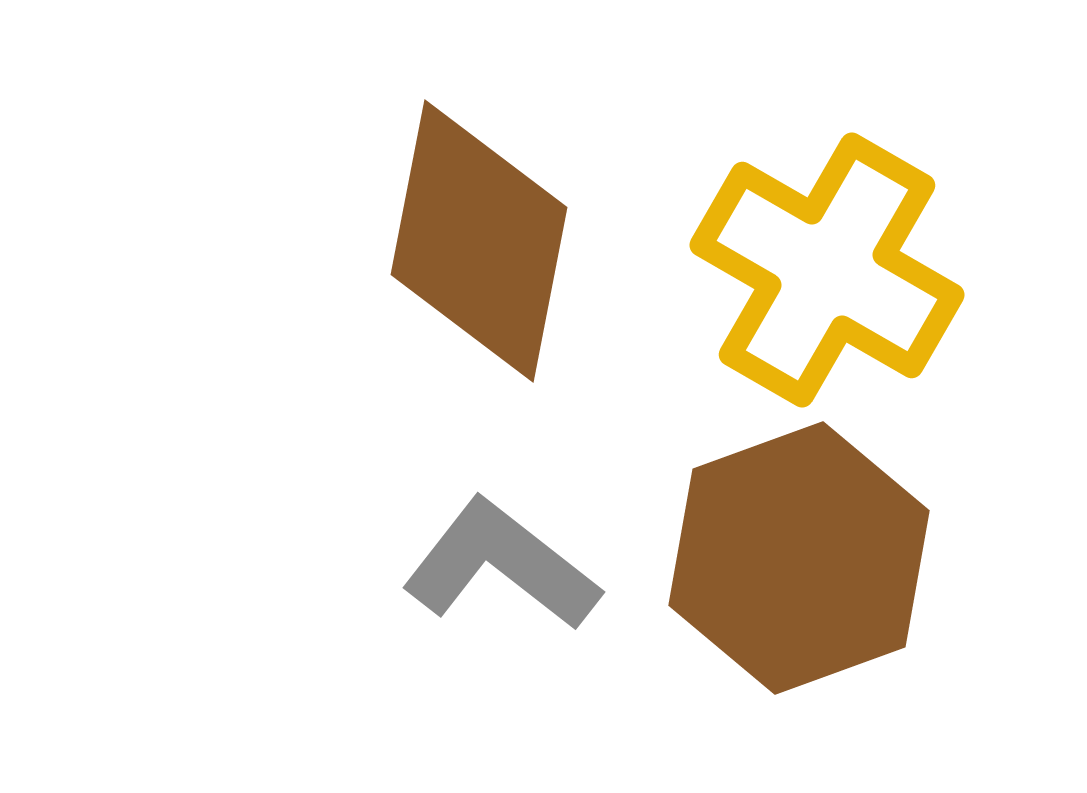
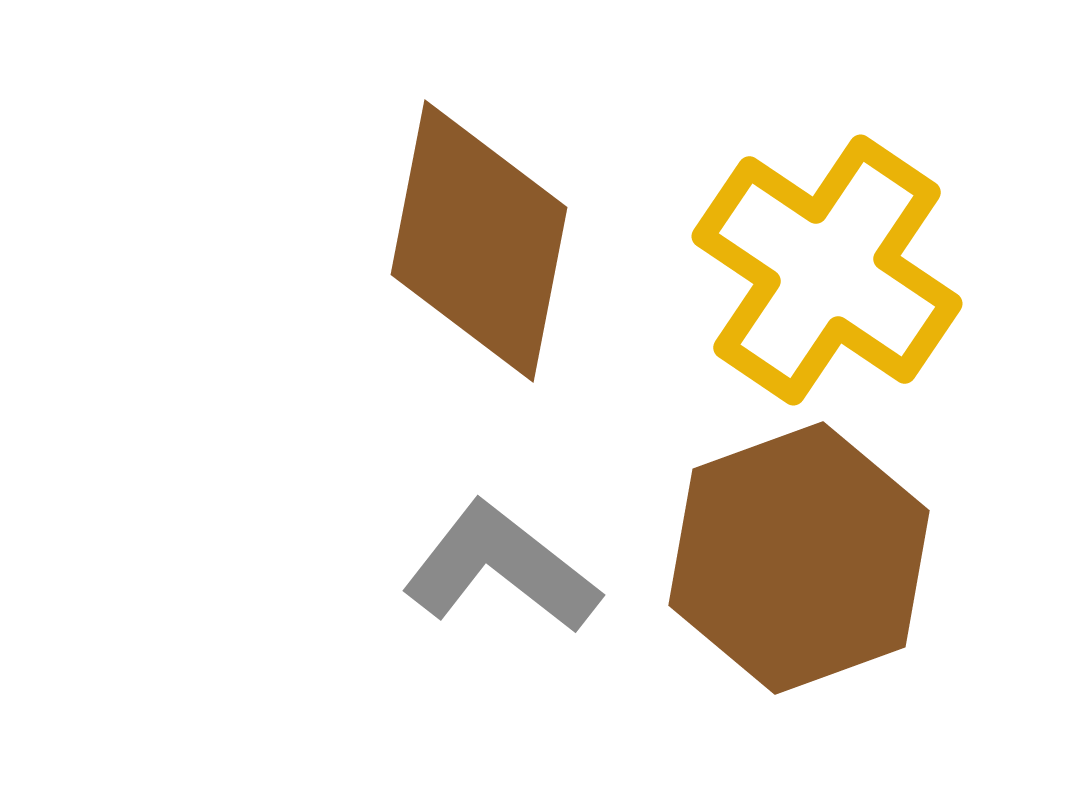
yellow cross: rotated 4 degrees clockwise
gray L-shape: moved 3 px down
